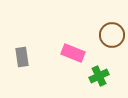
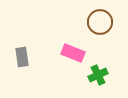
brown circle: moved 12 px left, 13 px up
green cross: moved 1 px left, 1 px up
